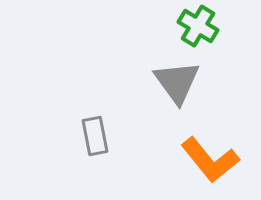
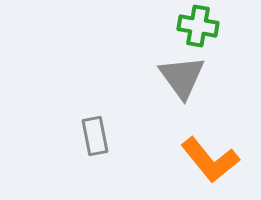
green cross: rotated 21 degrees counterclockwise
gray triangle: moved 5 px right, 5 px up
